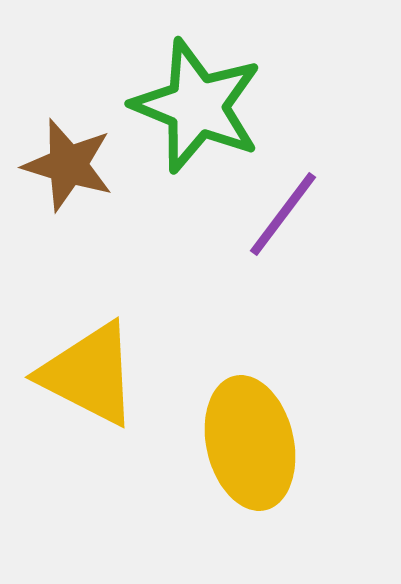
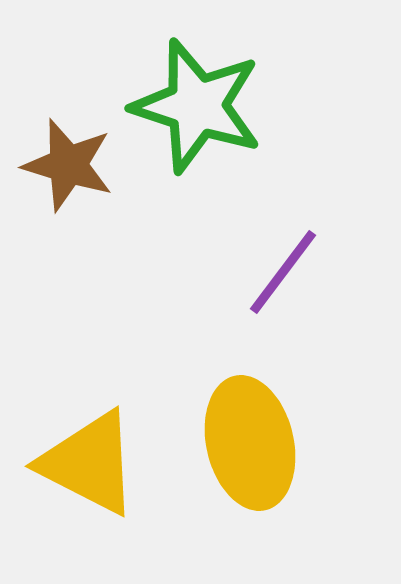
green star: rotated 4 degrees counterclockwise
purple line: moved 58 px down
yellow triangle: moved 89 px down
